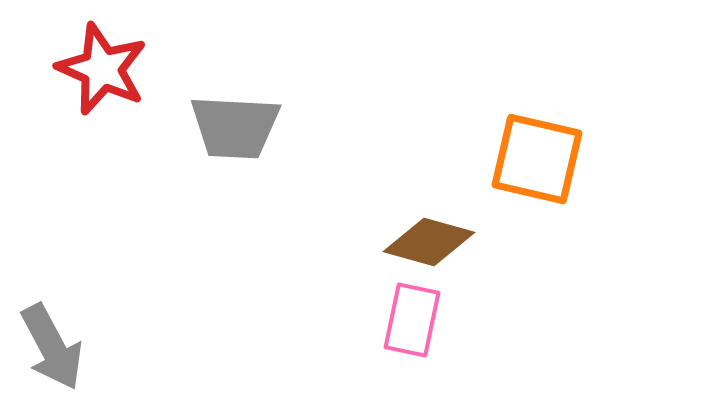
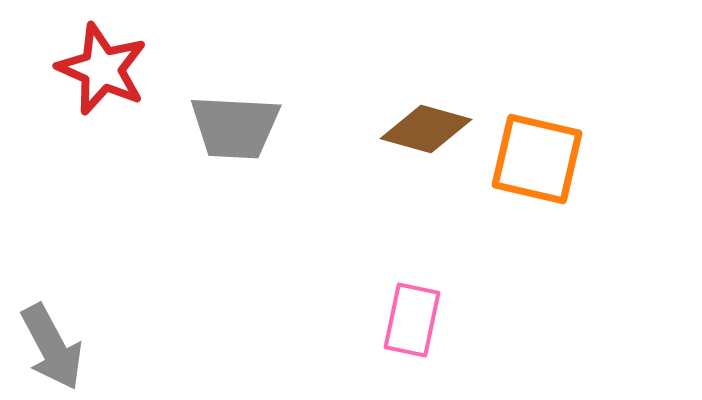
brown diamond: moved 3 px left, 113 px up
